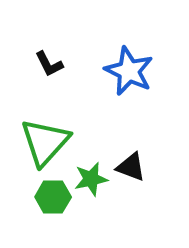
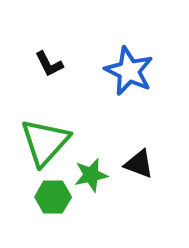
black triangle: moved 8 px right, 3 px up
green star: moved 4 px up
